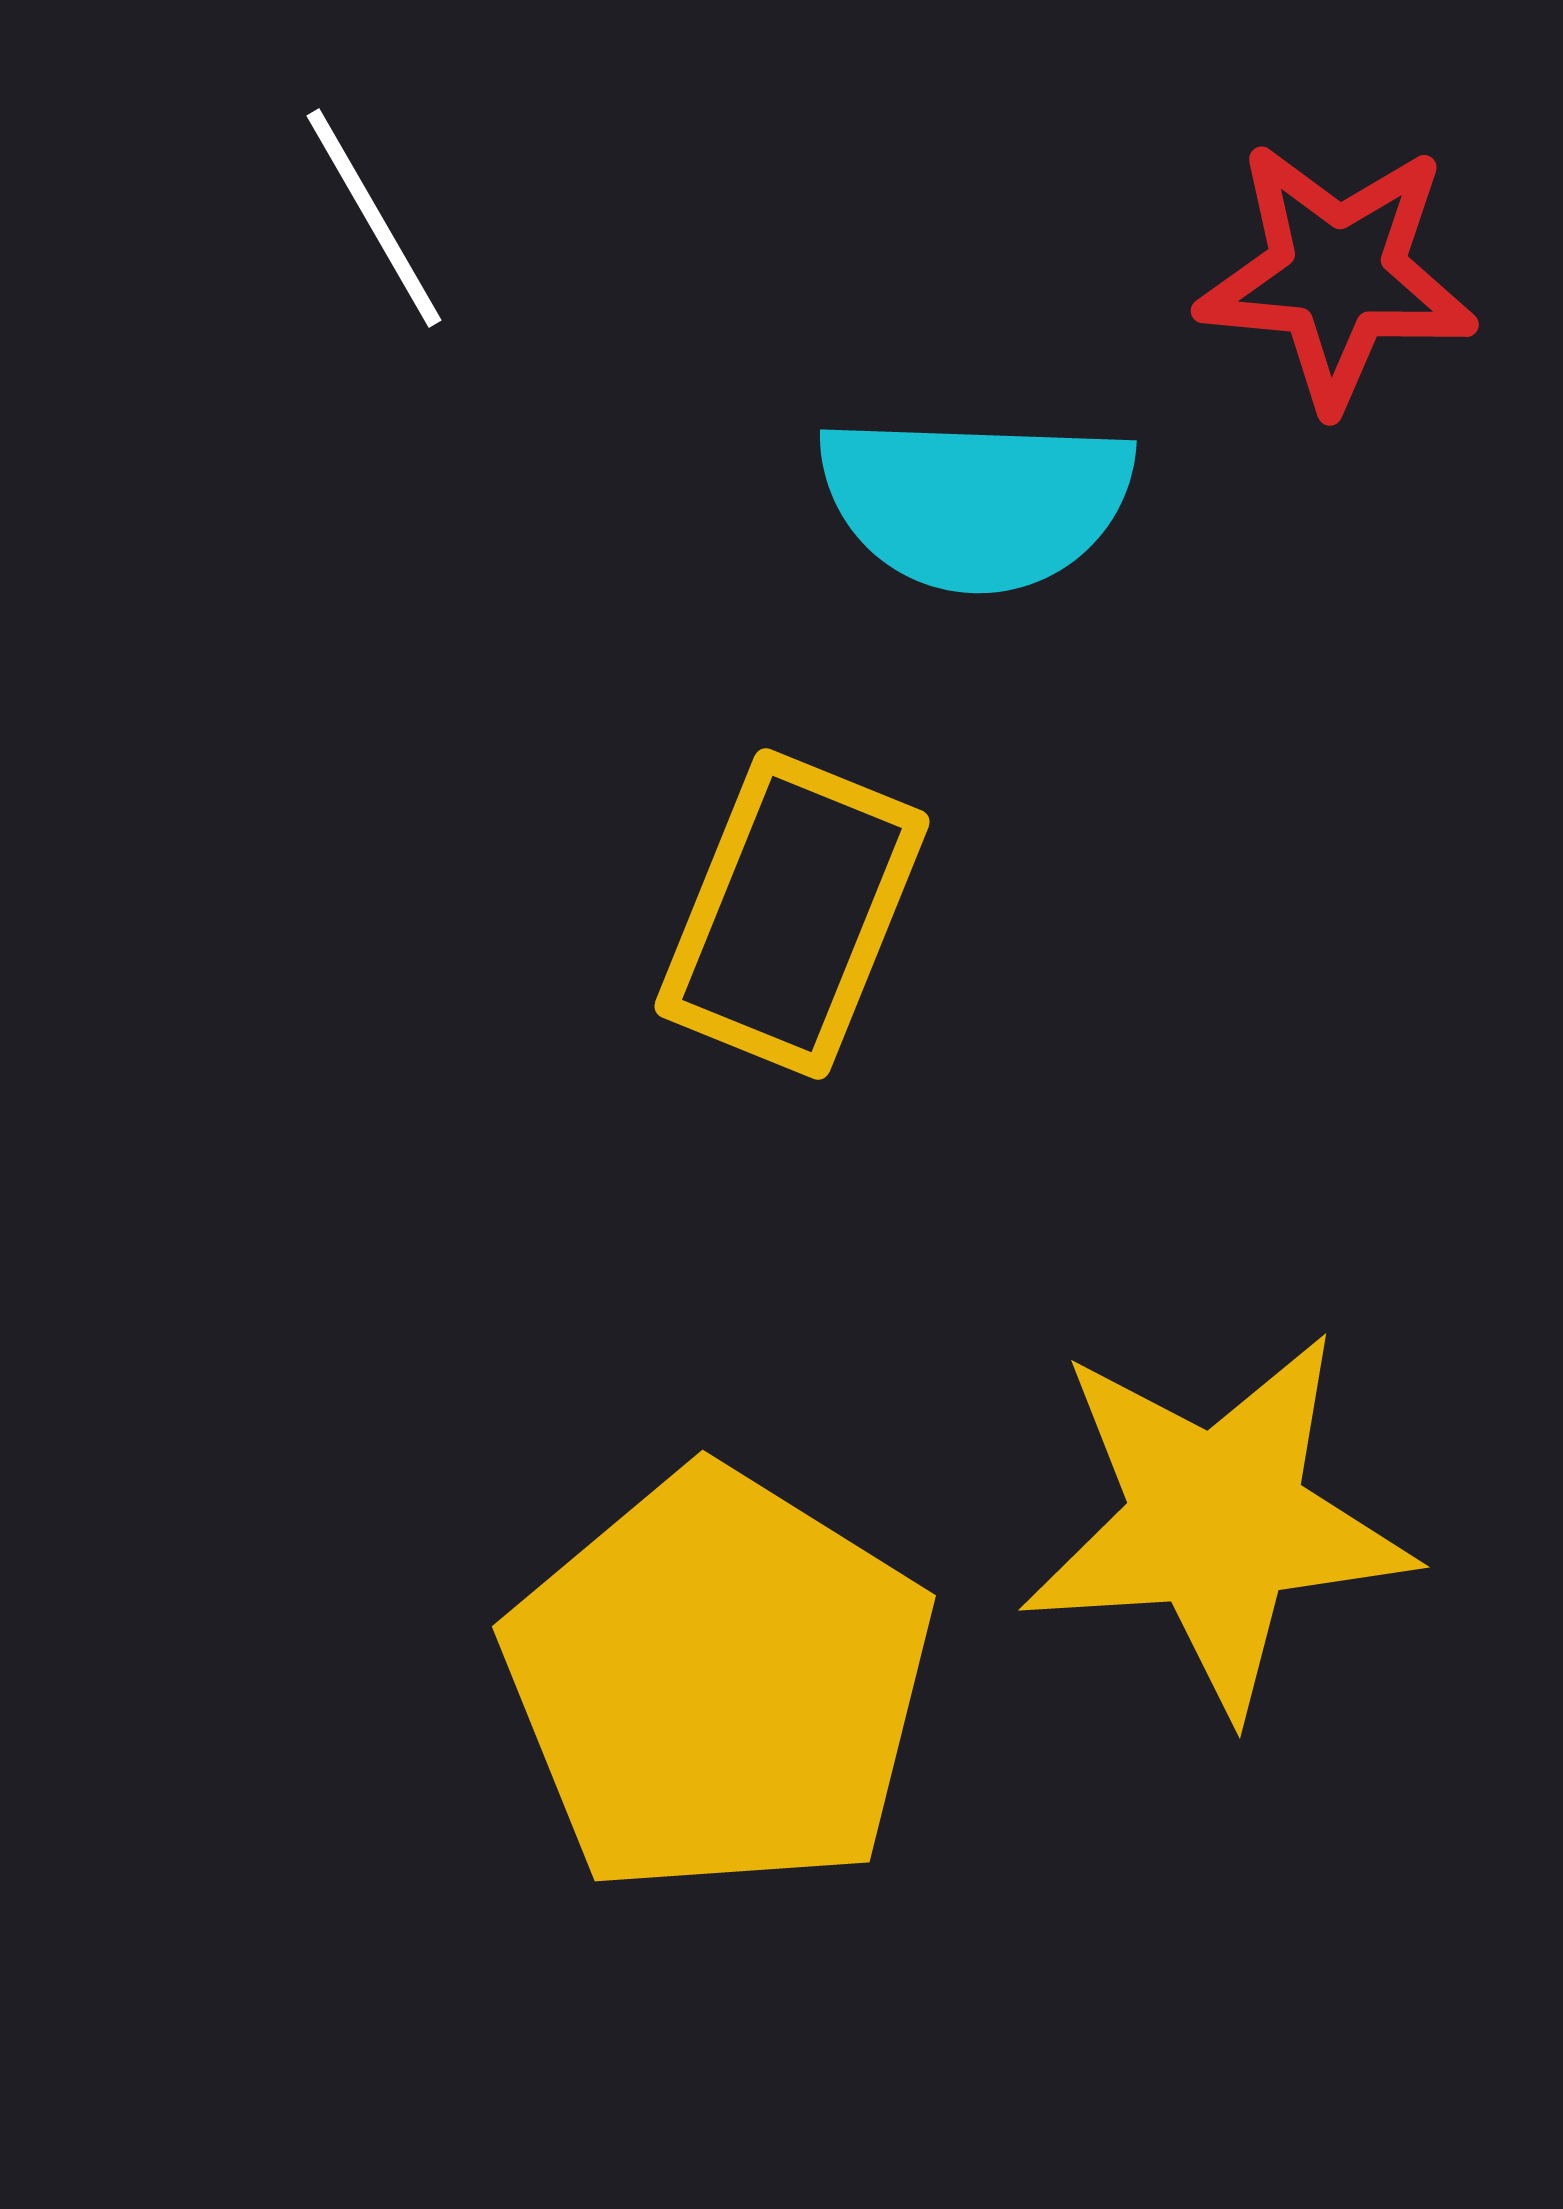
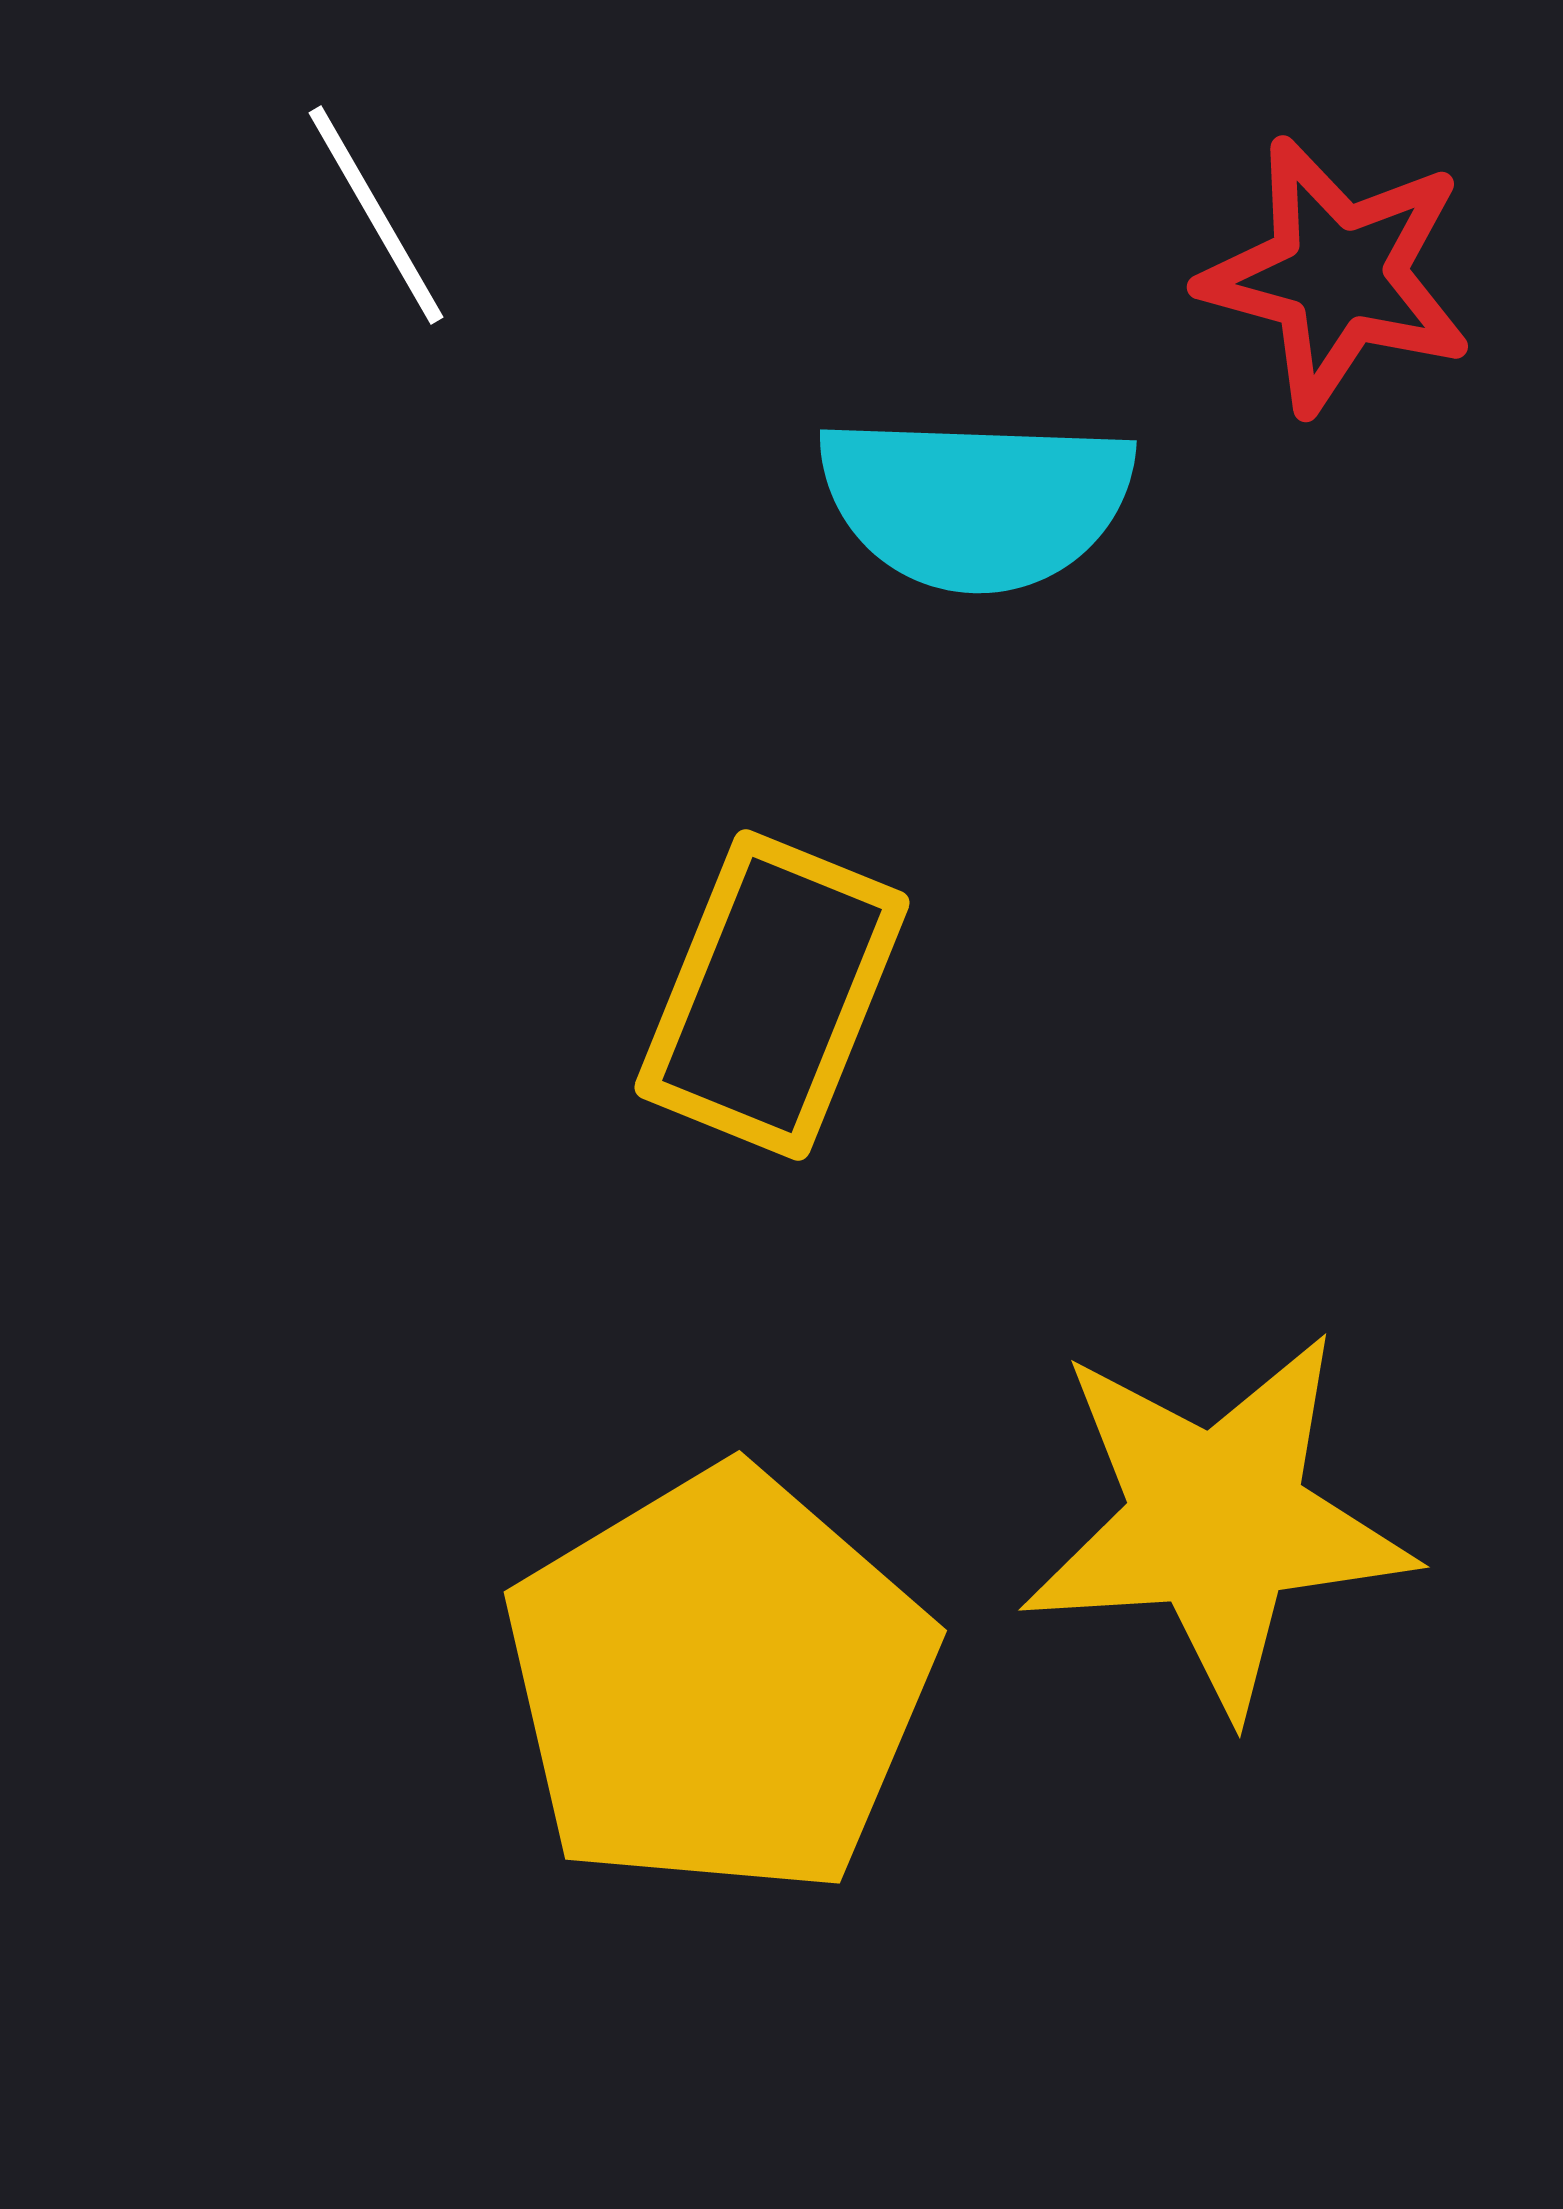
white line: moved 2 px right, 3 px up
red star: rotated 10 degrees clockwise
yellow rectangle: moved 20 px left, 81 px down
yellow pentagon: rotated 9 degrees clockwise
